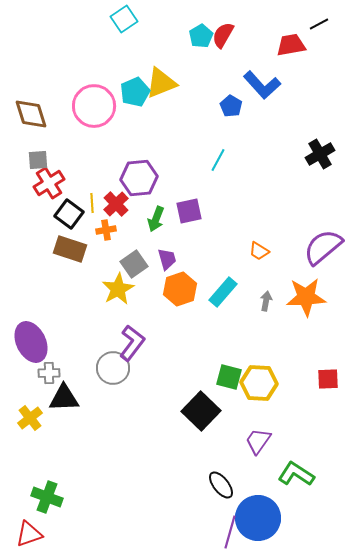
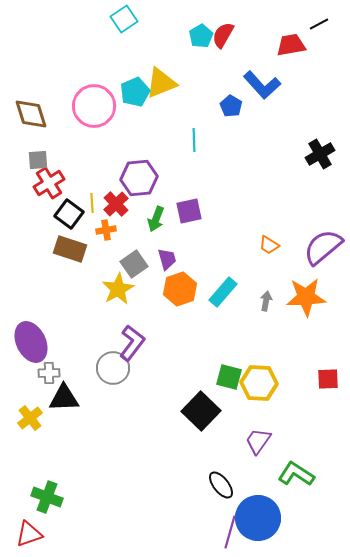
cyan line at (218, 160): moved 24 px left, 20 px up; rotated 30 degrees counterclockwise
orange trapezoid at (259, 251): moved 10 px right, 6 px up
